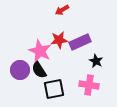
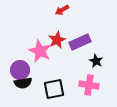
red star: moved 2 px left; rotated 18 degrees counterclockwise
black semicircle: moved 16 px left, 13 px down; rotated 66 degrees counterclockwise
